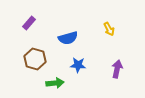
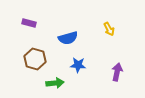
purple rectangle: rotated 64 degrees clockwise
purple arrow: moved 3 px down
